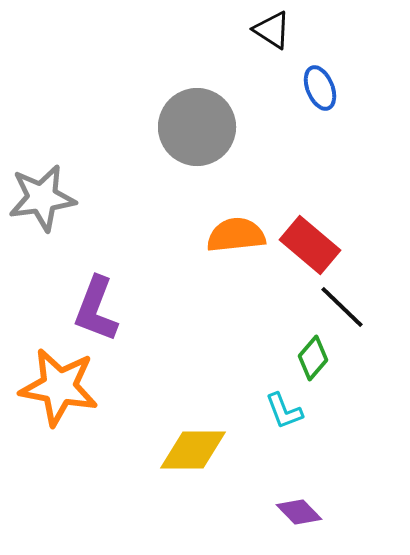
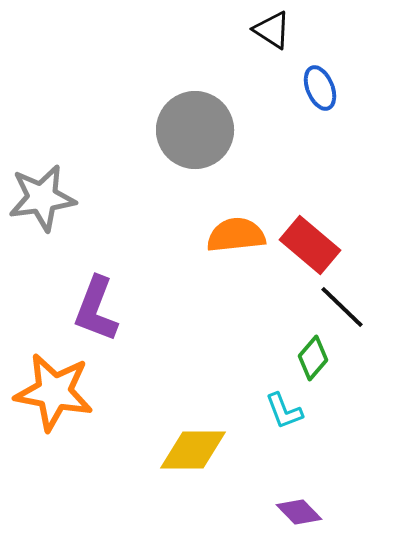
gray circle: moved 2 px left, 3 px down
orange star: moved 5 px left, 5 px down
